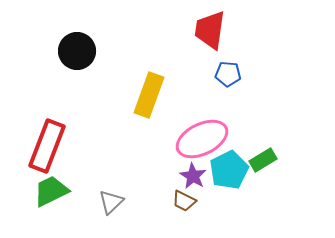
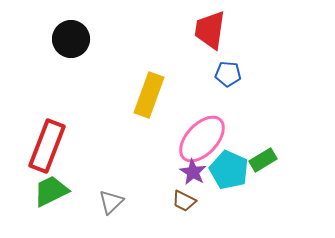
black circle: moved 6 px left, 12 px up
pink ellipse: rotated 21 degrees counterclockwise
cyan pentagon: rotated 21 degrees counterclockwise
purple star: moved 4 px up
